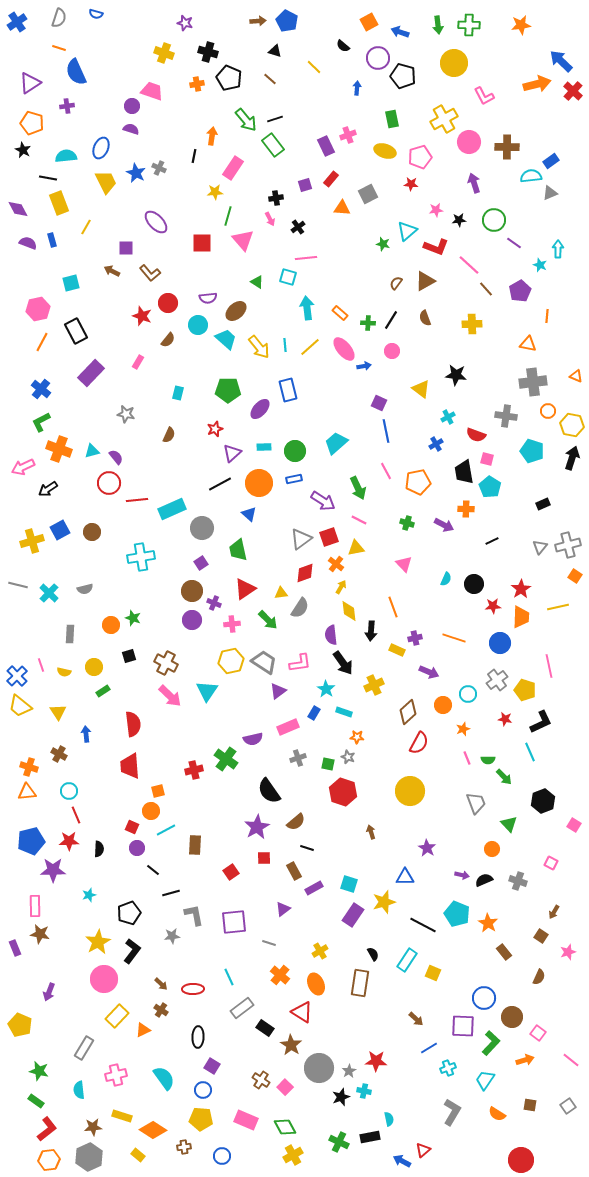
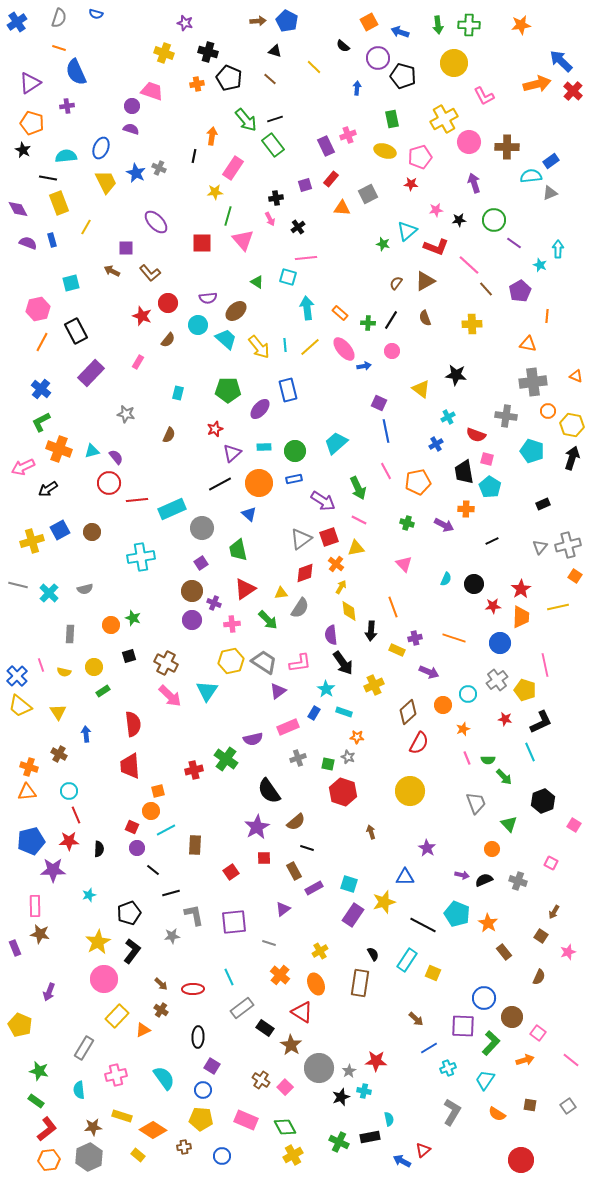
pink line at (549, 666): moved 4 px left, 1 px up
